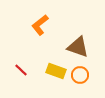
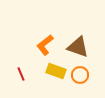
orange L-shape: moved 5 px right, 20 px down
red line: moved 4 px down; rotated 24 degrees clockwise
